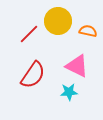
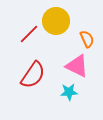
yellow circle: moved 2 px left
orange semicircle: moved 1 px left, 8 px down; rotated 54 degrees clockwise
